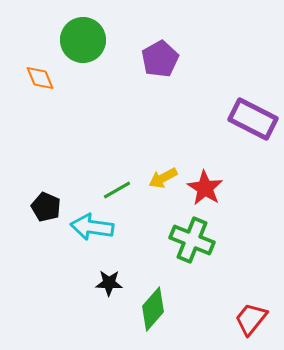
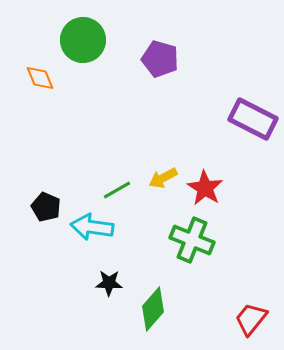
purple pentagon: rotated 27 degrees counterclockwise
